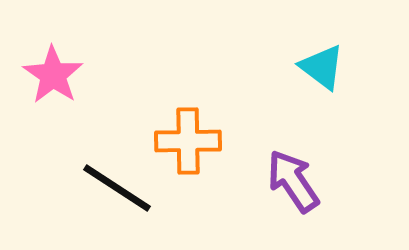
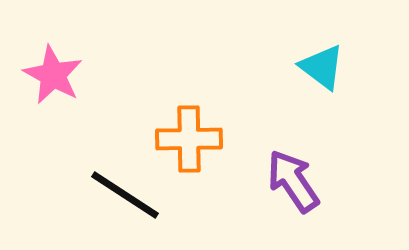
pink star: rotated 6 degrees counterclockwise
orange cross: moved 1 px right, 2 px up
black line: moved 8 px right, 7 px down
